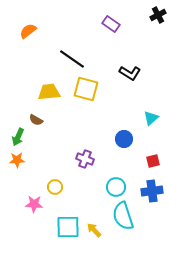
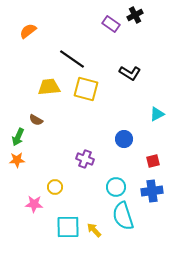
black cross: moved 23 px left
yellow trapezoid: moved 5 px up
cyan triangle: moved 6 px right, 4 px up; rotated 14 degrees clockwise
